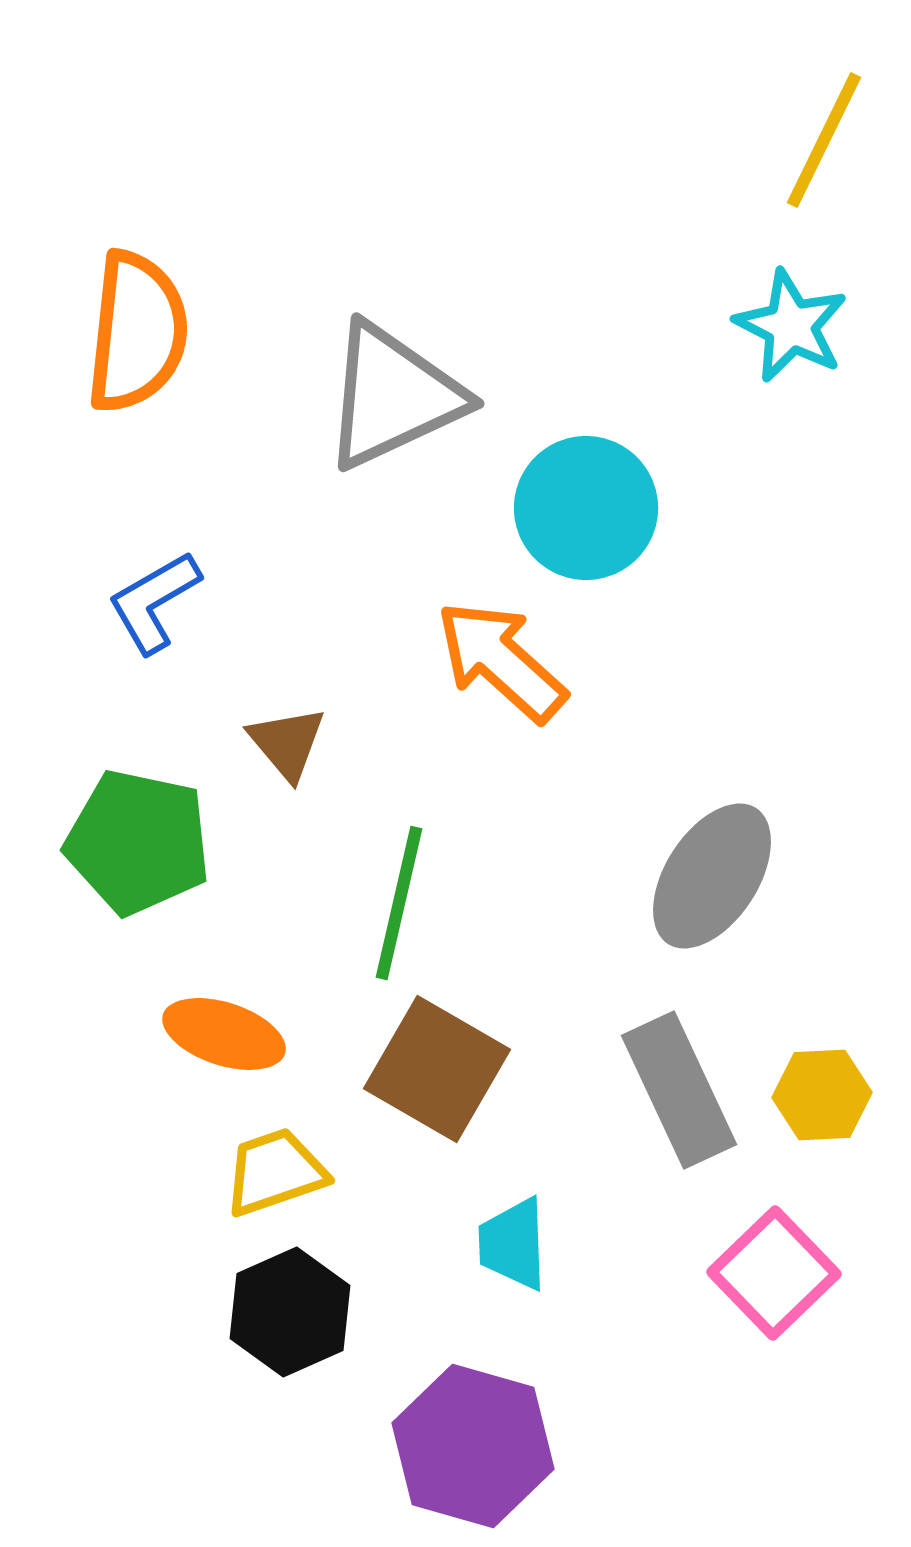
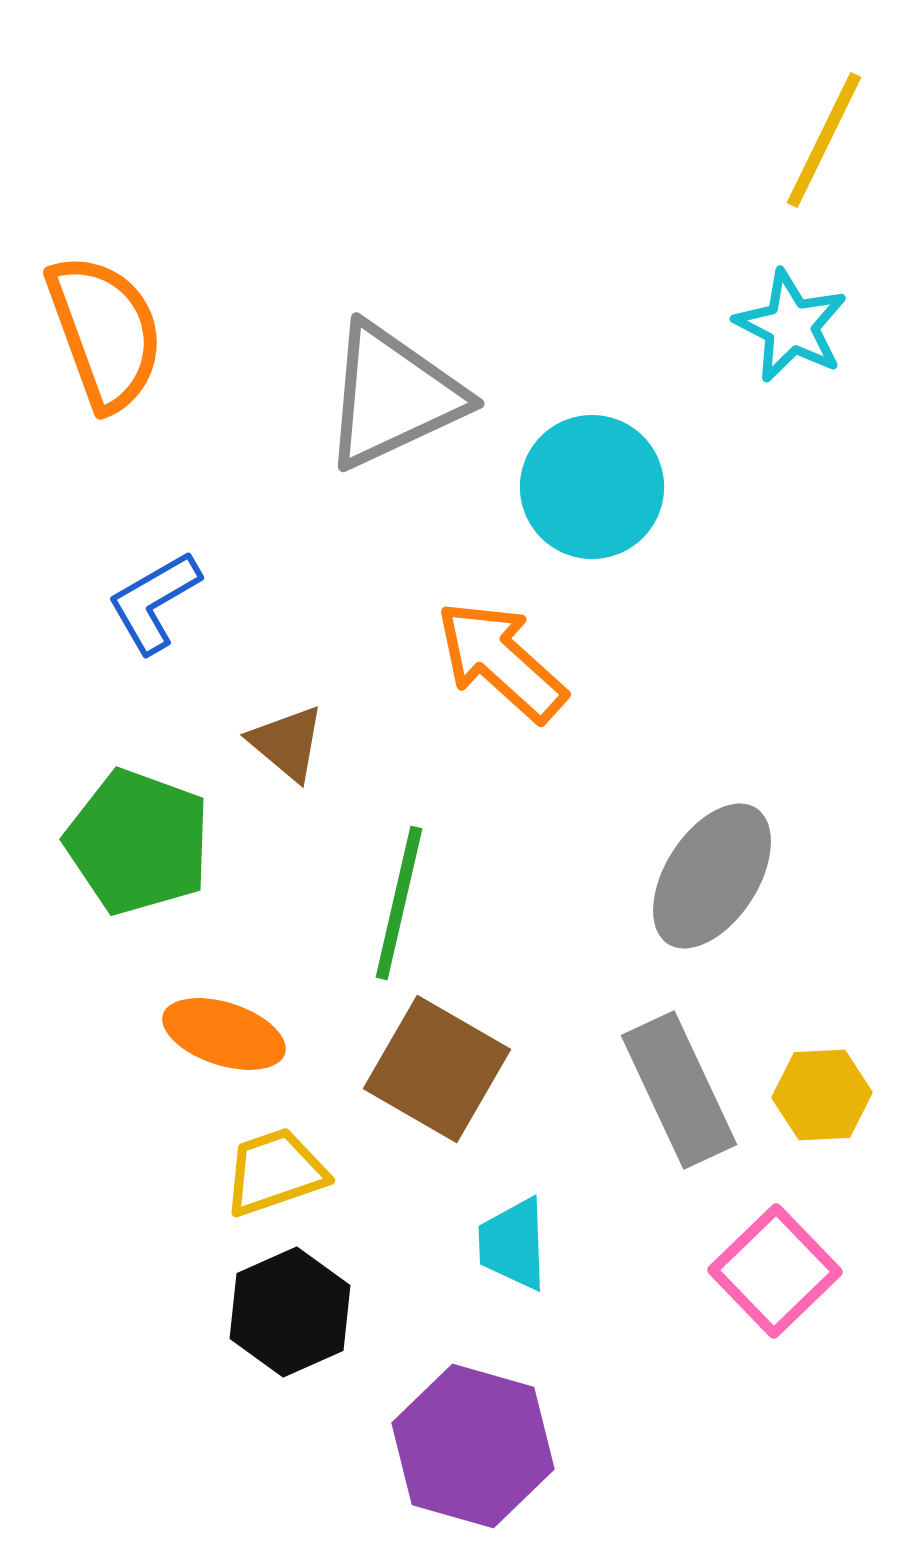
orange semicircle: moved 32 px left; rotated 26 degrees counterclockwise
cyan circle: moved 6 px right, 21 px up
brown triangle: rotated 10 degrees counterclockwise
green pentagon: rotated 8 degrees clockwise
pink square: moved 1 px right, 2 px up
